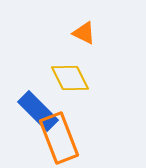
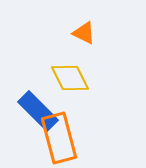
orange rectangle: rotated 6 degrees clockwise
